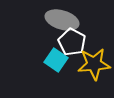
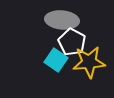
gray ellipse: rotated 12 degrees counterclockwise
yellow star: moved 5 px left, 2 px up
